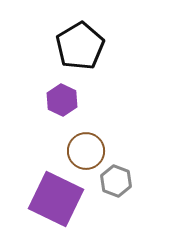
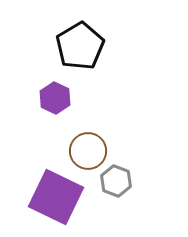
purple hexagon: moved 7 px left, 2 px up
brown circle: moved 2 px right
purple square: moved 2 px up
